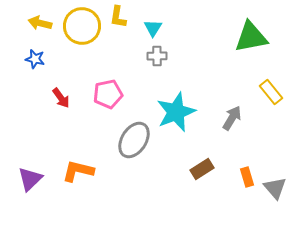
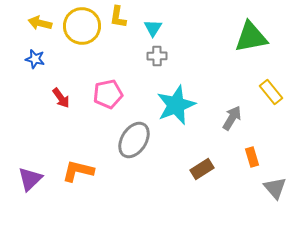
cyan star: moved 7 px up
orange rectangle: moved 5 px right, 20 px up
